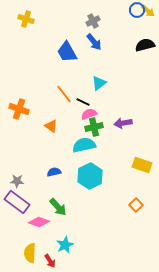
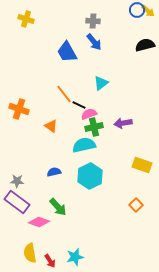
gray cross: rotated 32 degrees clockwise
cyan triangle: moved 2 px right
black line: moved 4 px left, 3 px down
cyan star: moved 10 px right, 12 px down; rotated 12 degrees clockwise
yellow semicircle: rotated 12 degrees counterclockwise
